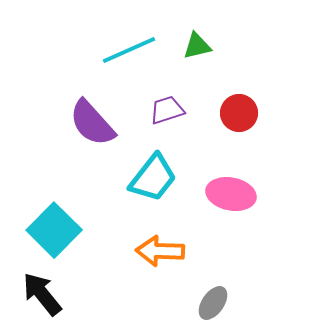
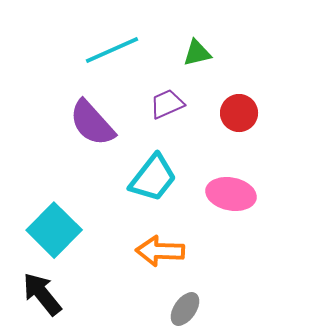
green triangle: moved 7 px down
cyan line: moved 17 px left
purple trapezoid: moved 6 px up; rotated 6 degrees counterclockwise
gray ellipse: moved 28 px left, 6 px down
